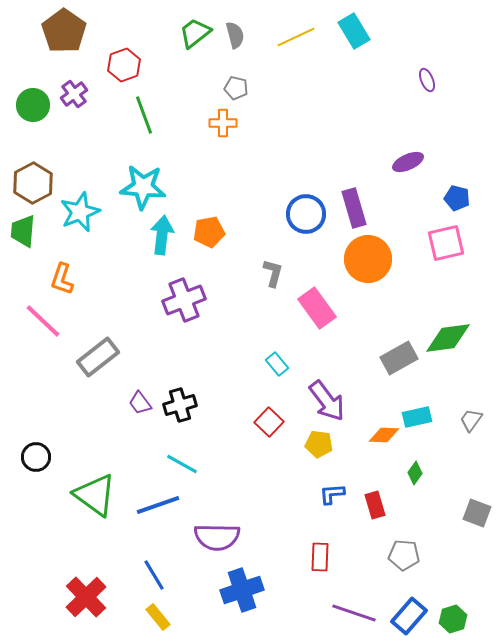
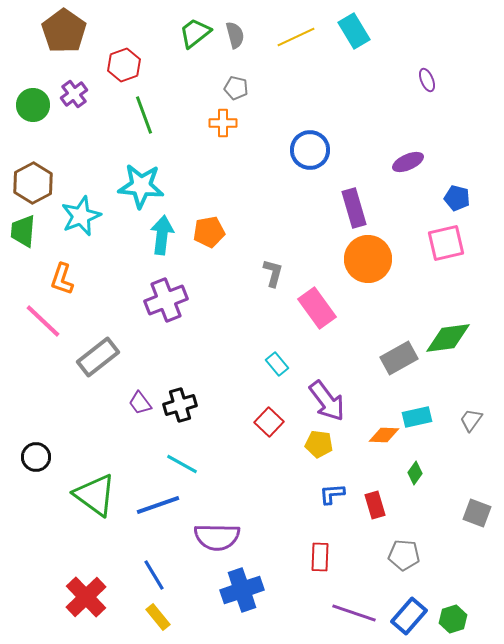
cyan star at (143, 187): moved 2 px left, 1 px up
cyan star at (80, 212): moved 1 px right, 4 px down
blue circle at (306, 214): moved 4 px right, 64 px up
purple cross at (184, 300): moved 18 px left
